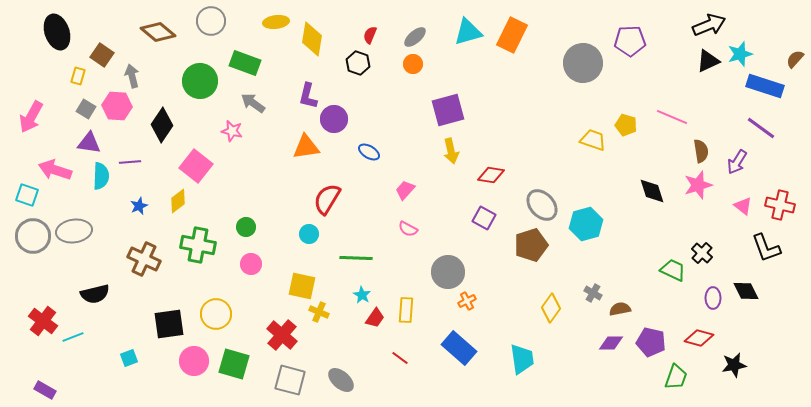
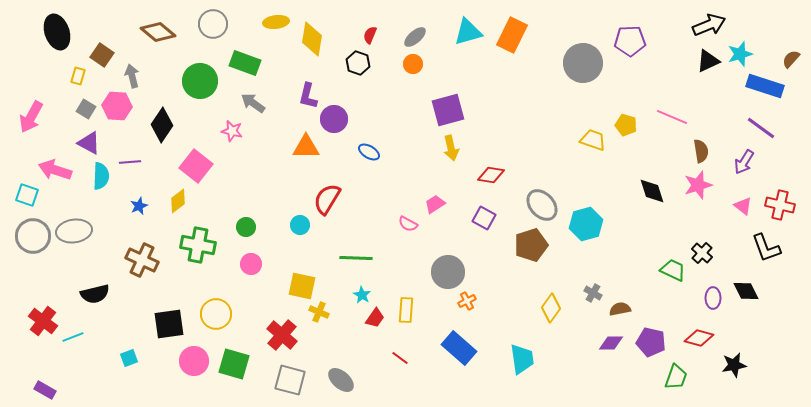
gray circle at (211, 21): moved 2 px right, 3 px down
brown semicircle at (795, 59): moved 4 px left
purple triangle at (89, 143): rotated 20 degrees clockwise
orange triangle at (306, 147): rotated 8 degrees clockwise
yellow arrow at (451, 151): moved 3 px up
purple arrow at (737, 162): moved 7 px right
pink trapezoid at (405, 190): moved 30 px right, 14 px down; rotated 15 degrees clockwise
pink semicircle at (408, 229): moved 5 px up
cyan circle at (309, 234): moved 9 px left, 9 px up
brown cross at (144, 259): moved 2 px left, 1 px down
